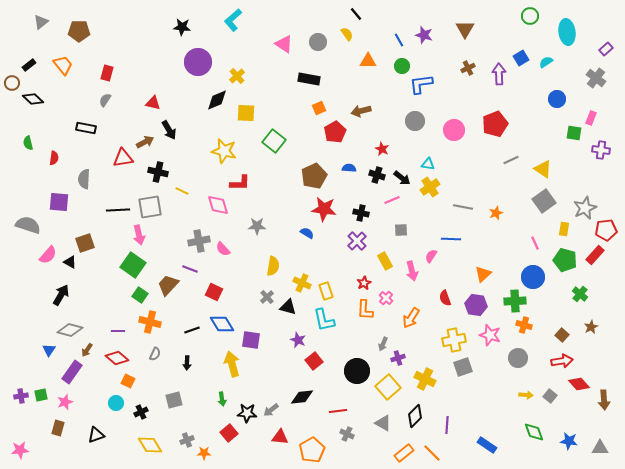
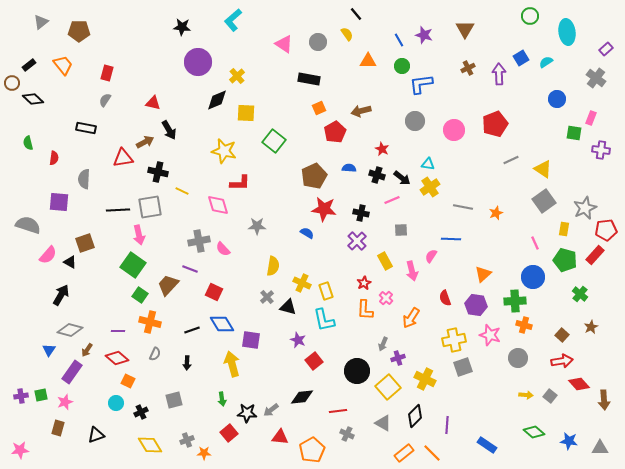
green diamond at (534, 432): rotated 30 degrees counterclockwise
